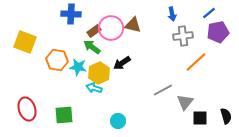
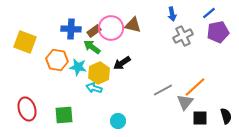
blue cross: moved 15 px down
gray cross: rotated 18 degrees counterclockwise
orange line: moved 1 px left, 25 px down
